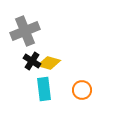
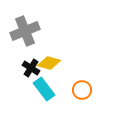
black cross: moved 1 px left, 7 px down
cyan rectangle: rotated 30 degrees counterclockwise
